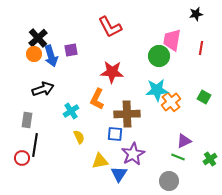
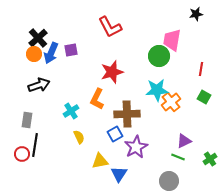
red line: moved 21 px down
blue arrow: moved 3 px up; rotated 40 degrees clockwise
red star: rotated 20 degrees counterclockwise
black arrow: moved 4 px left, 4 px up
blue square: rotated 35 degrees counterclockwise
purple star: moved 3 px right, 7 px up
red circle: moved 4 px up
